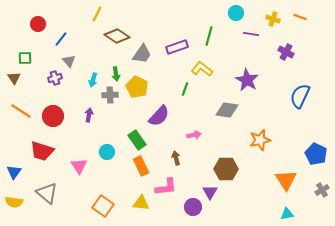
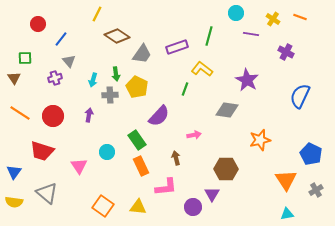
yellow cross at (273, 19): rotated 16 degrees clockwise
orange line at (21, 111): moved 1 px left, 2 px down
blue pentagon at (316, 154): moved 5 px left
gray cross at (322, 190): moved 6 px left
purple triangle at (210, 192): moved 2 px right, 2 px down
yellow triangle at (141, 203): moved 3 px left, 4 px down
